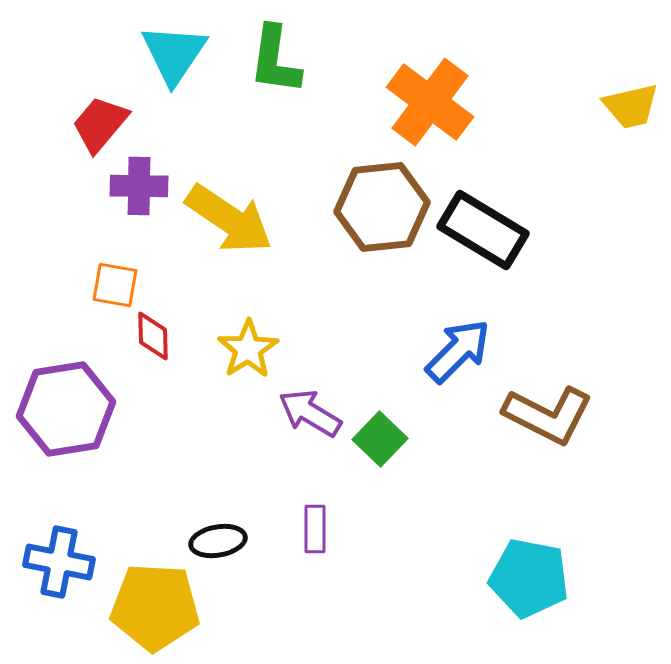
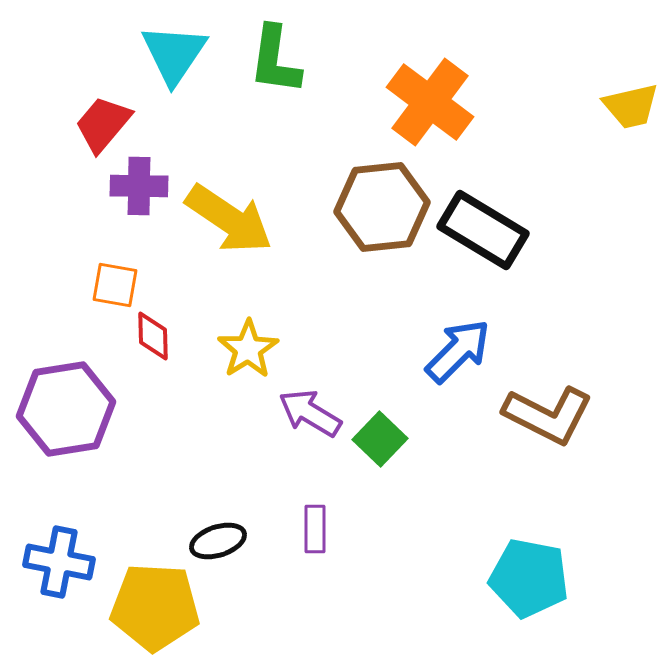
red trapezoid: moved 3 px right
black ellipse: rotated 8 degrees counterclockwise
